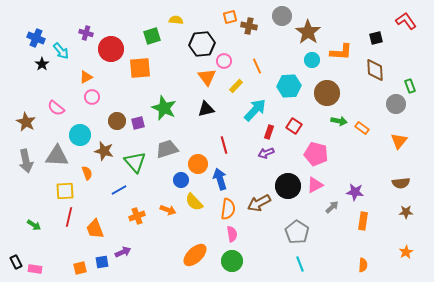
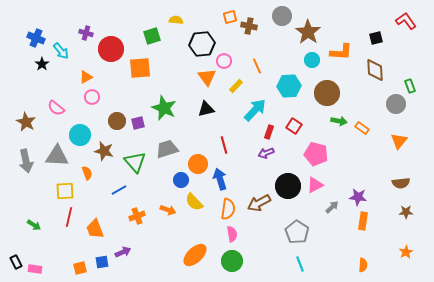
purple star at (355, 192): moved 3 px right, 5 px down
